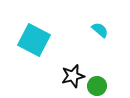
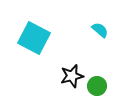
cyan square: moved 2 px up
black star: moved 1 px left
